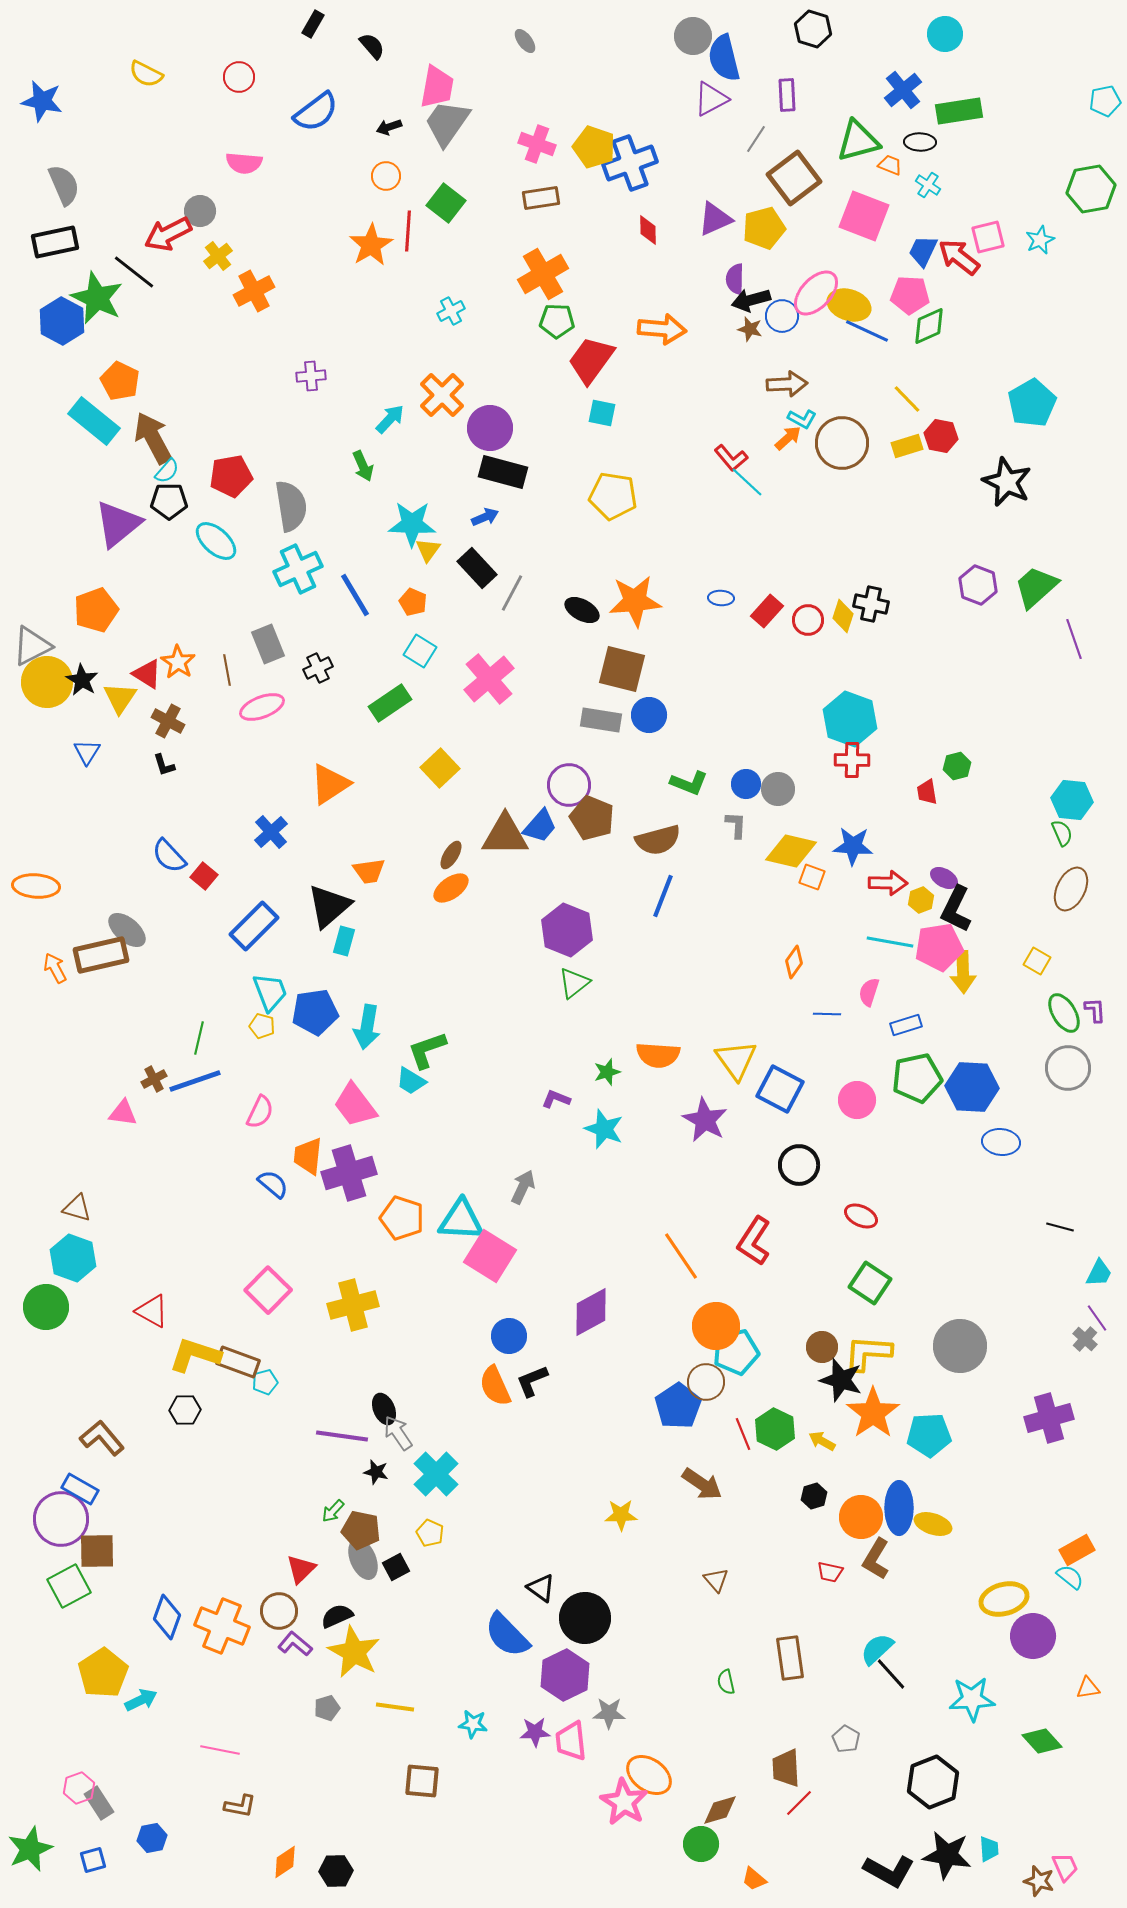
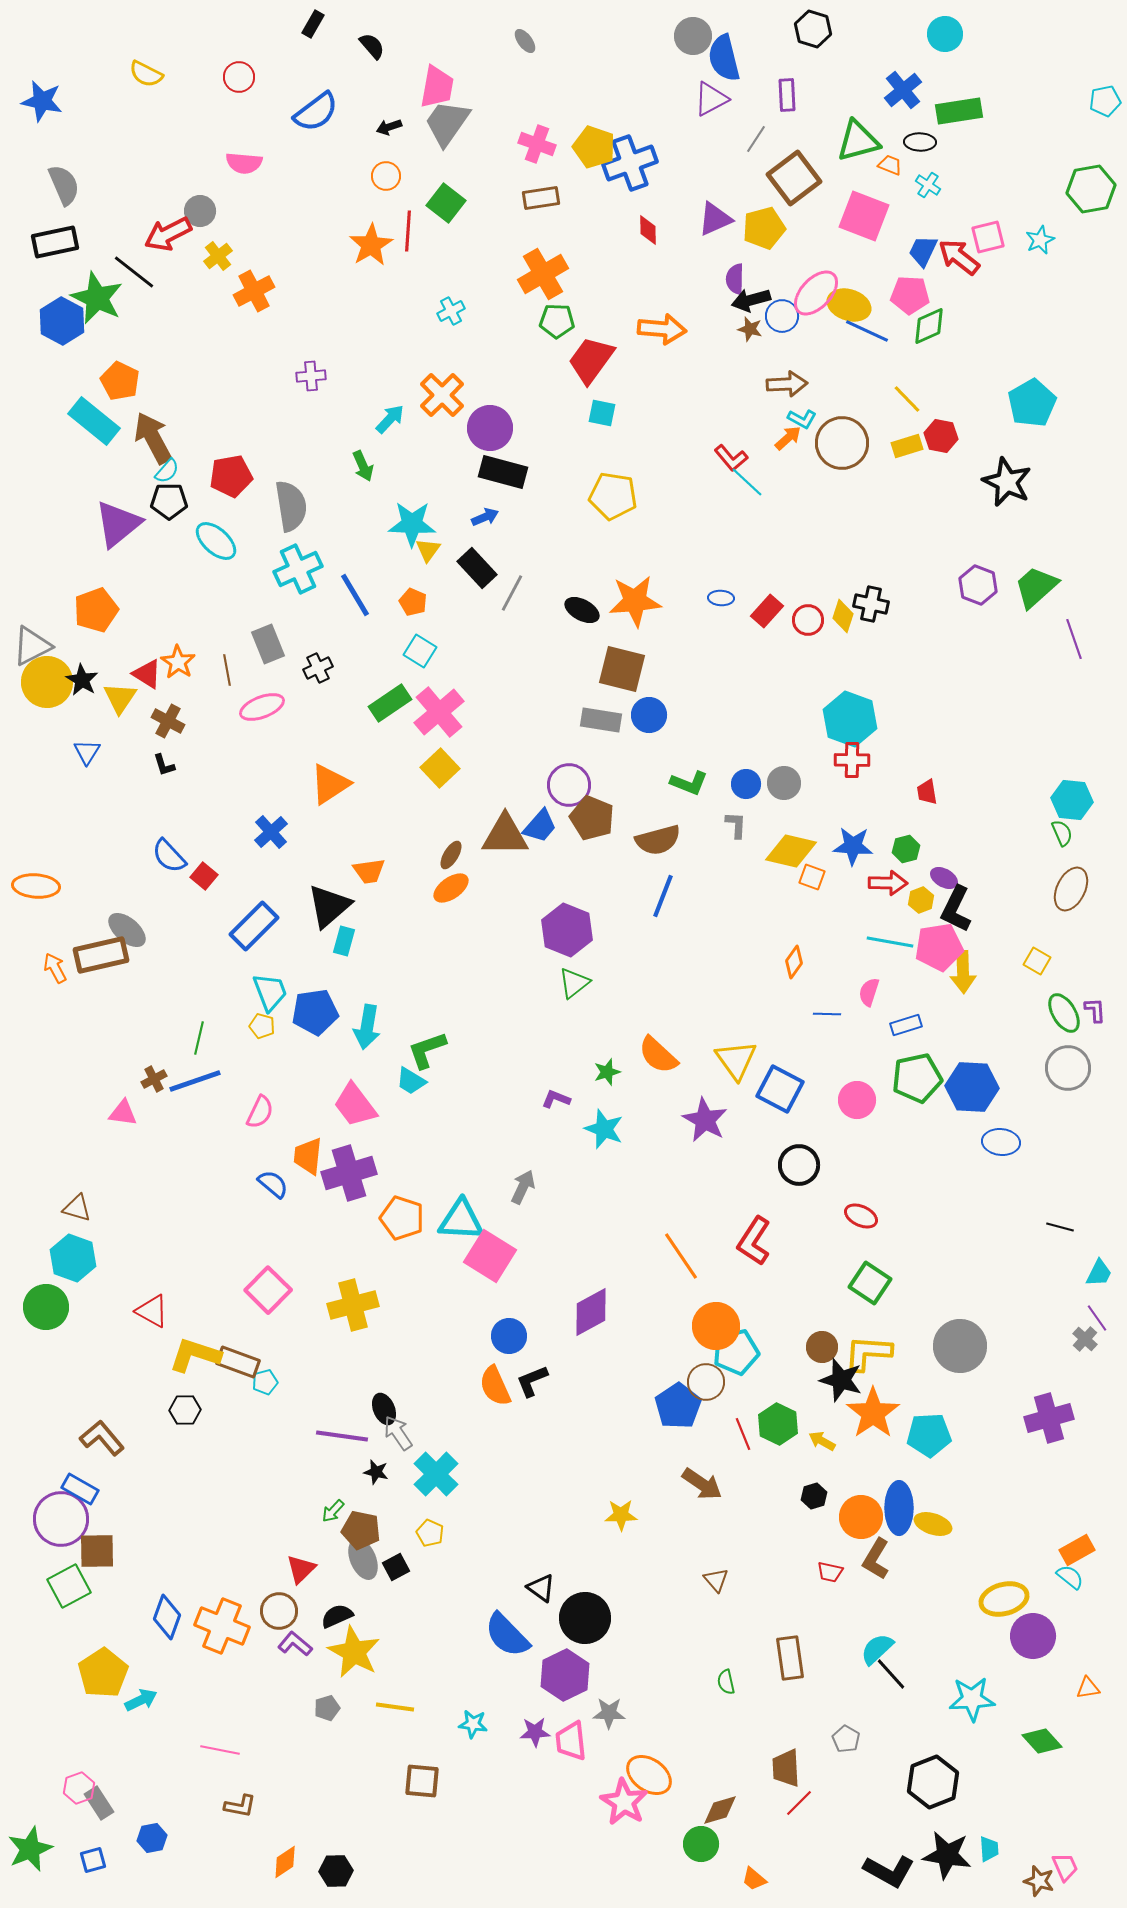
pink cross at (489, 679): moved 50 px left, 33 px down
green hexagon at (957, 766): moved 51 px left, 83 px down
gray circle at (778, 789): moved 6 px right, 6 px up
orange semicircle at (658, 1055): rotated 39 degrees clockwise
green hexagon at (775, 1429): moved 3 px right, 5 px up
